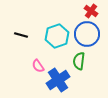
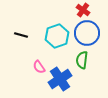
red cross: moved 8 px left, 1 px up
blue circle: moved 1 px up
green semicircle: moved 3 px right, 1 px up
pink semicircle: moved 1 px right, 1 px down
blue cross: moved 2 px right, 1 px up
